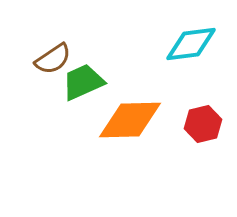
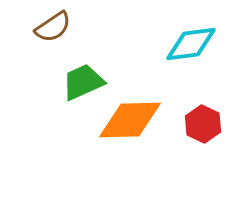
brown semicircle: moved 32 px up
red hexagon: rotated 21 degrees counterclockwise
